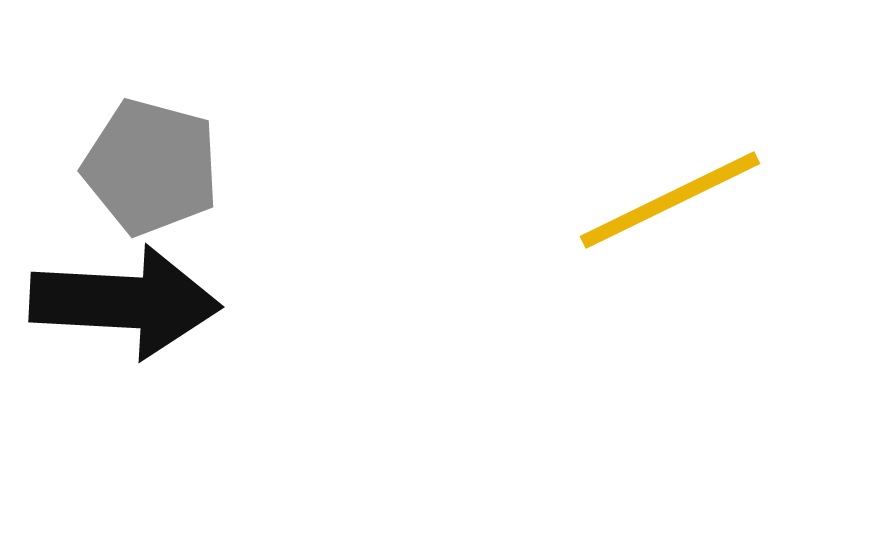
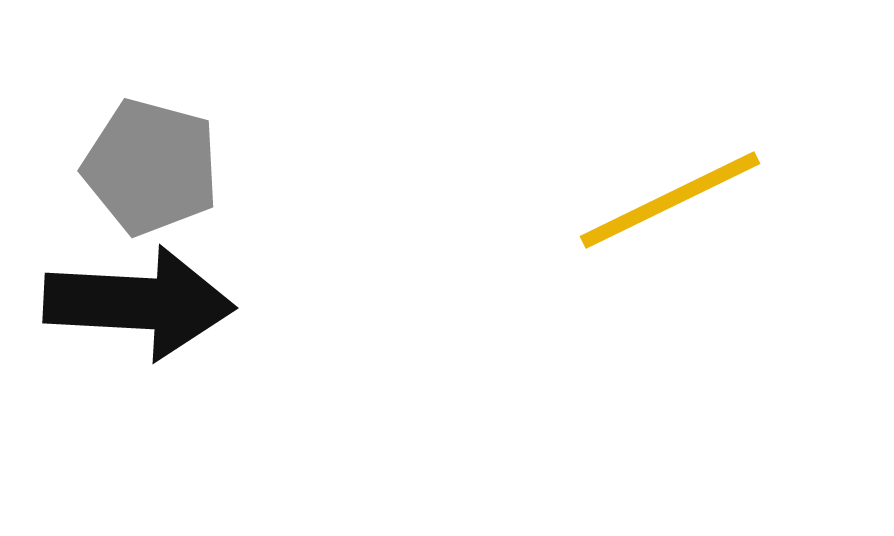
black arrow: moved 14 px right, 1 px down
